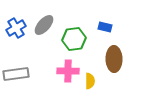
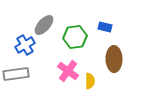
blue cross: moved 9 px right, 17 px down
green hexagon: moved 1 px right, 2 px up
pink cross: rotated 35 degrees clockwise
